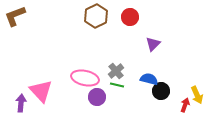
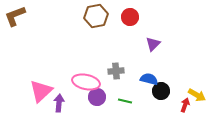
brown hexagon: rotated 15 degrees clockwise
gray cross: rotated 35 degrees clockwise
pink ellipse: moved 1 px right, 4 px down
green line: moved 8 px right, 16 px down
pink triangle: rotated 30 degrees clockwise
yellow arrow: rotated 36 degrees counterclockwise
purple arrow: moved 38 px right
